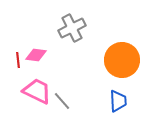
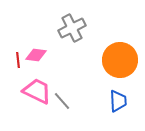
orange circle: moved 2 px left
